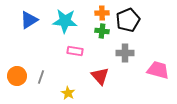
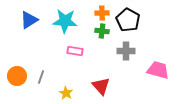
black pentagon: rotated 20 degrees counterclockwise
gray cross: moved 1 px right, 2 px up
red triangle: moved 1 px right, 10 px down
yellow star: moved 2 px left
